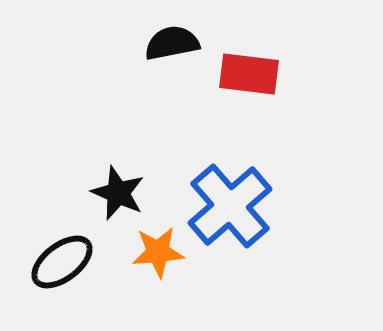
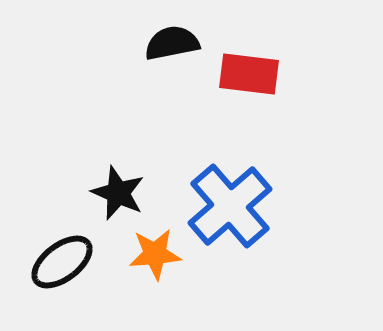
orange star: moved 3 px left, 2 px down
